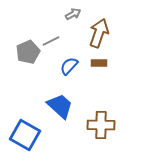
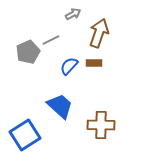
gray line: moved 1 px up
brown rectangle: moved 5 px left
blue square: rotated 28 degrees clockwise
